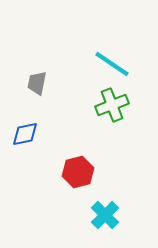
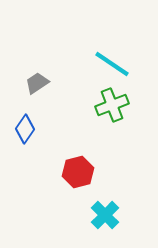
gray trapezoid: rotated 45 degrees clockwise
blue diamond: moved 5 px up; rotated 44 degrees counterclockwise
